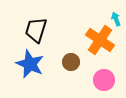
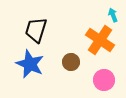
cyan arrow: moved 3 px left, 4 px up
